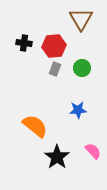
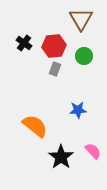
black cross: rotated 28 degrees clockwise
green circle: moved 2 px right, 12 px up
black star: moved 4 px right
